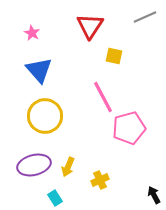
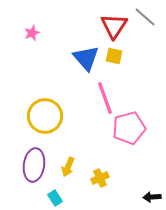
gray line: rotated 65 degrees clockwise
red triangle: moved 24 px right
pink star: rotated 21 degrees clockwise
blue triangle: moved 47 px right, 12 px up
pink line: moved 2 px right, 1 px down; rotated 8 degrees clockwise
purple ellipse: rotated 68 degrees counterclockwise
yellow cross: moved 2 px up
black arrow: moved 2 px left, 2 px down; rotated 66 degrees counterclockwise
